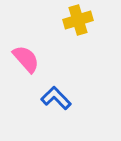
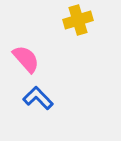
blue L-shape: moved 18 px left
